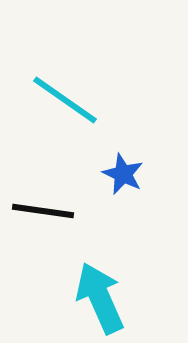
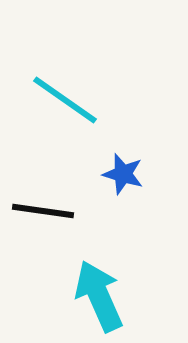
blue star: rotated 9 degrees counterclockwise
cyan arrow: moved 1 px left, 2 px up
